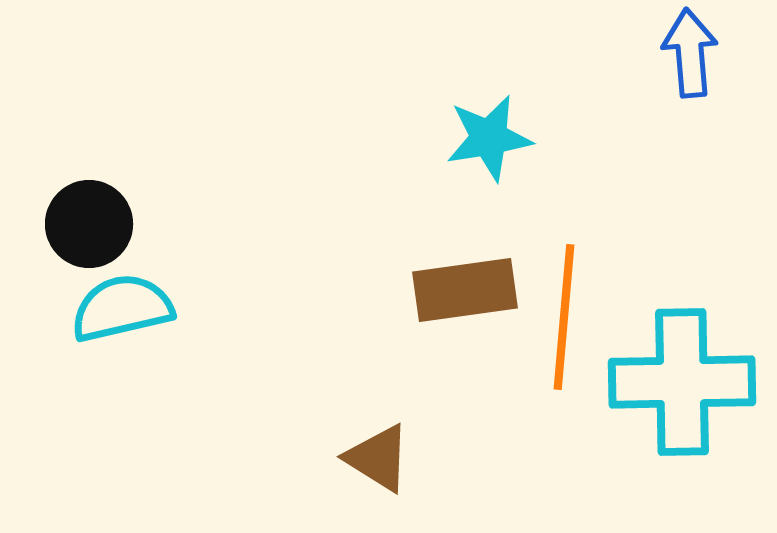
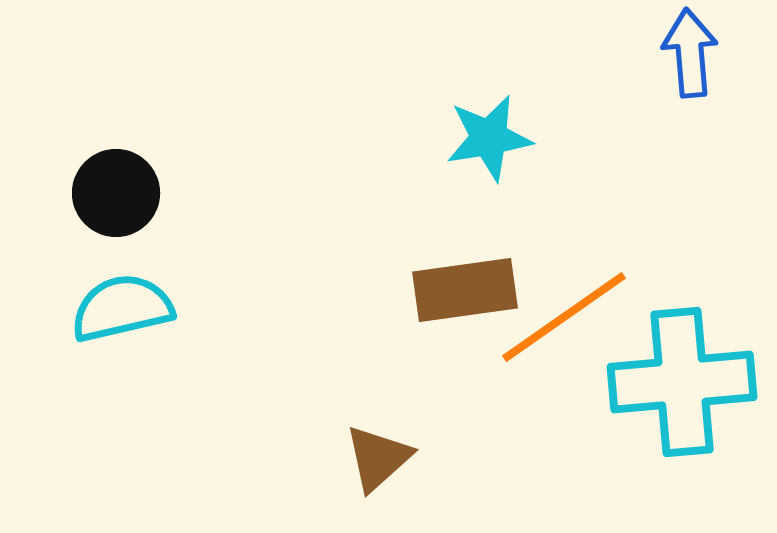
black circle: moved 27 px right, 31 px up
orange line: rotated 50 degrees clockwise
cyan cross: rotated 4 degrees counterclockwise
brown triangle: rotated 46 degrees clockwise
